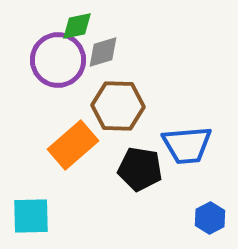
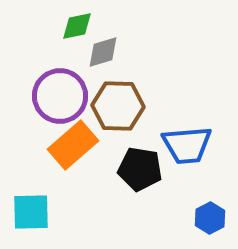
purple circle: moved 2 px right, 36 px down
cyan square: moved 4 px up
